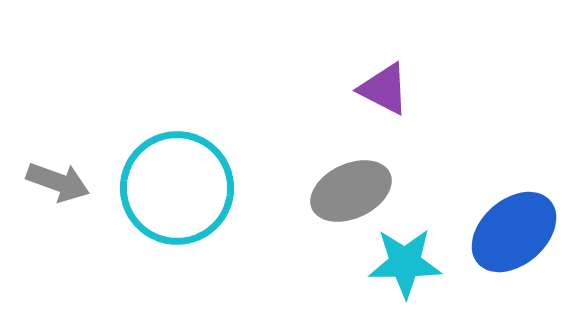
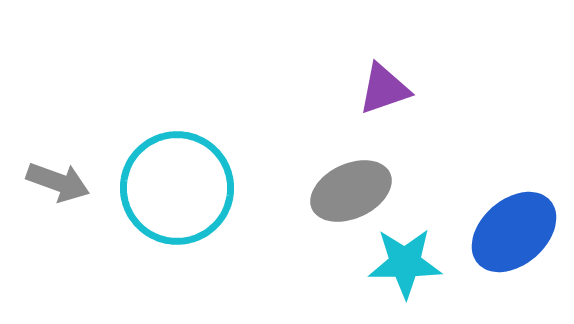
purple triangle: rotated 46 degrees counterclockwise
